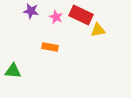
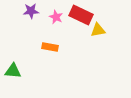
purple star: rotated 14 degrees counterclockwise
